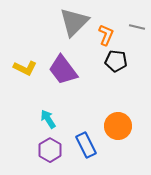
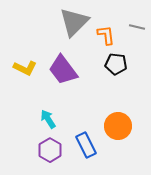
orange L-shape: rotated 30 degrees counterclockwise
black pentagon: moved 3 px down
